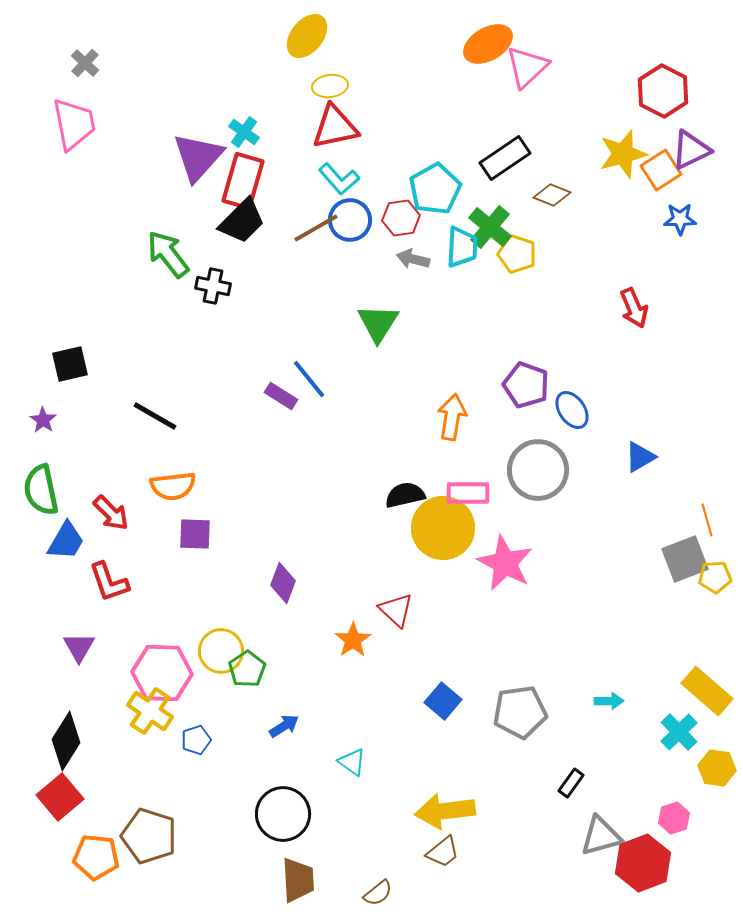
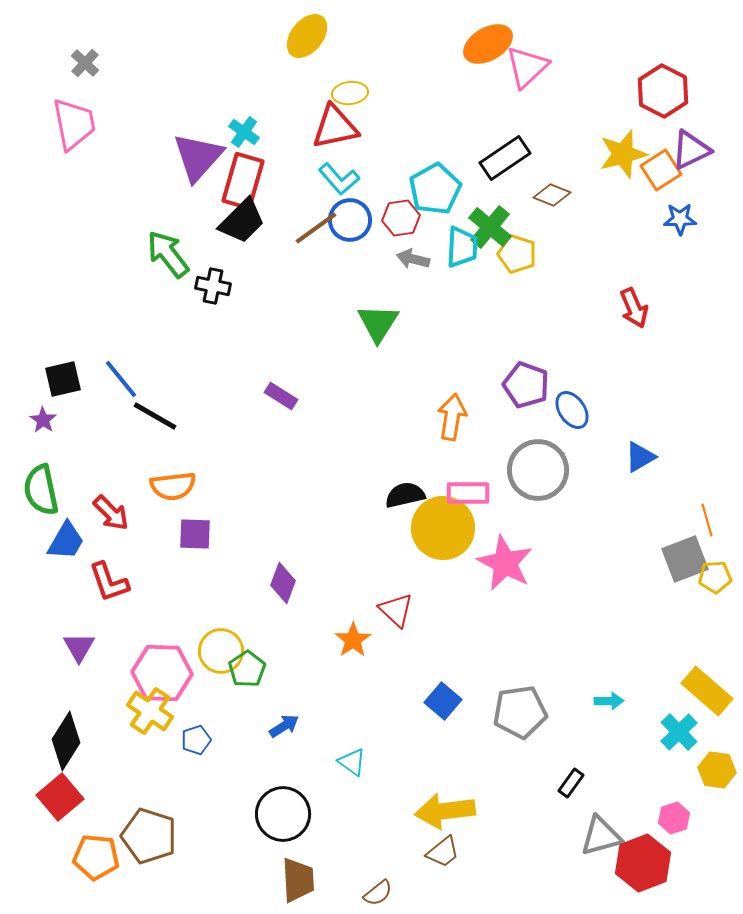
yellow ellipse at (330, 86): moved 20 px right, 7 px down
brown line at (316, 228): rotated 6 degrees counterclockwise
black square at (70, 364): moved 7 px left, 15 px down
blue line at (309, 379): moved 188 px left
yellow hexagon at (717, 768): moved 2 px down
